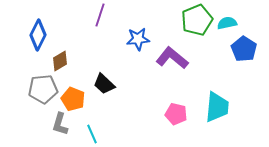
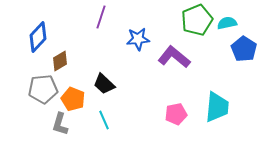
purple line: moved 1 px right, 2 px down
blue diamond: moved 2 px down; rotated 16 degrees clockwise
purple L-shape: moved 2 px right, 1 px up
pink pentagon: rotated 25 degrees counterclockwise
cyan line: moved 12 px right, 14 px up
